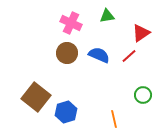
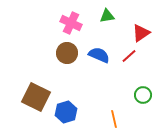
brown square: rotated 12 degrees counterclockwise
